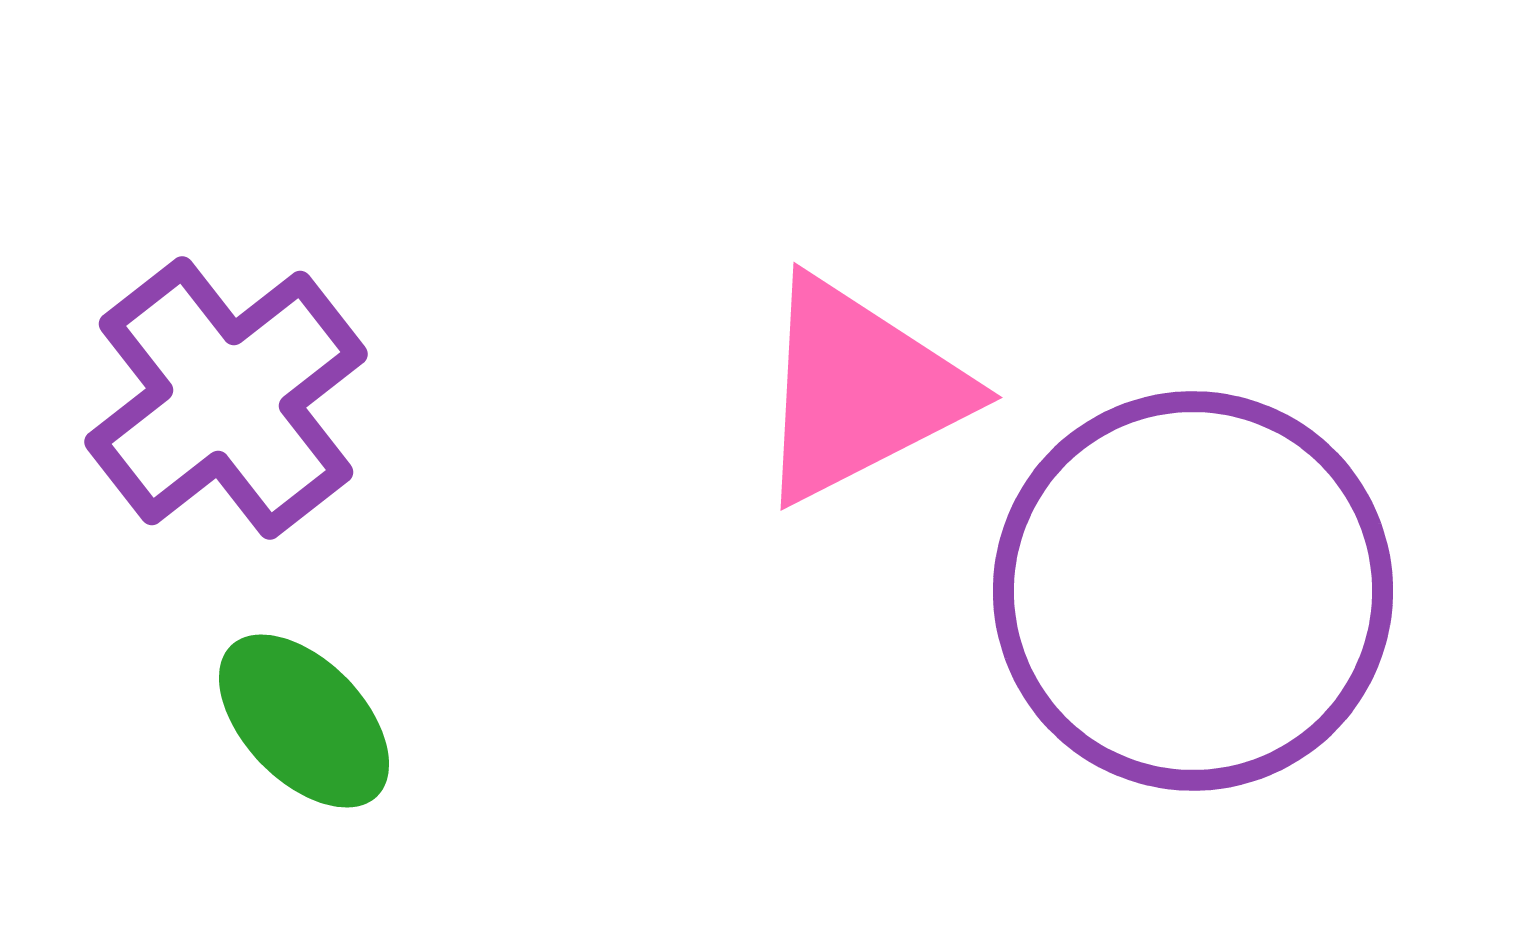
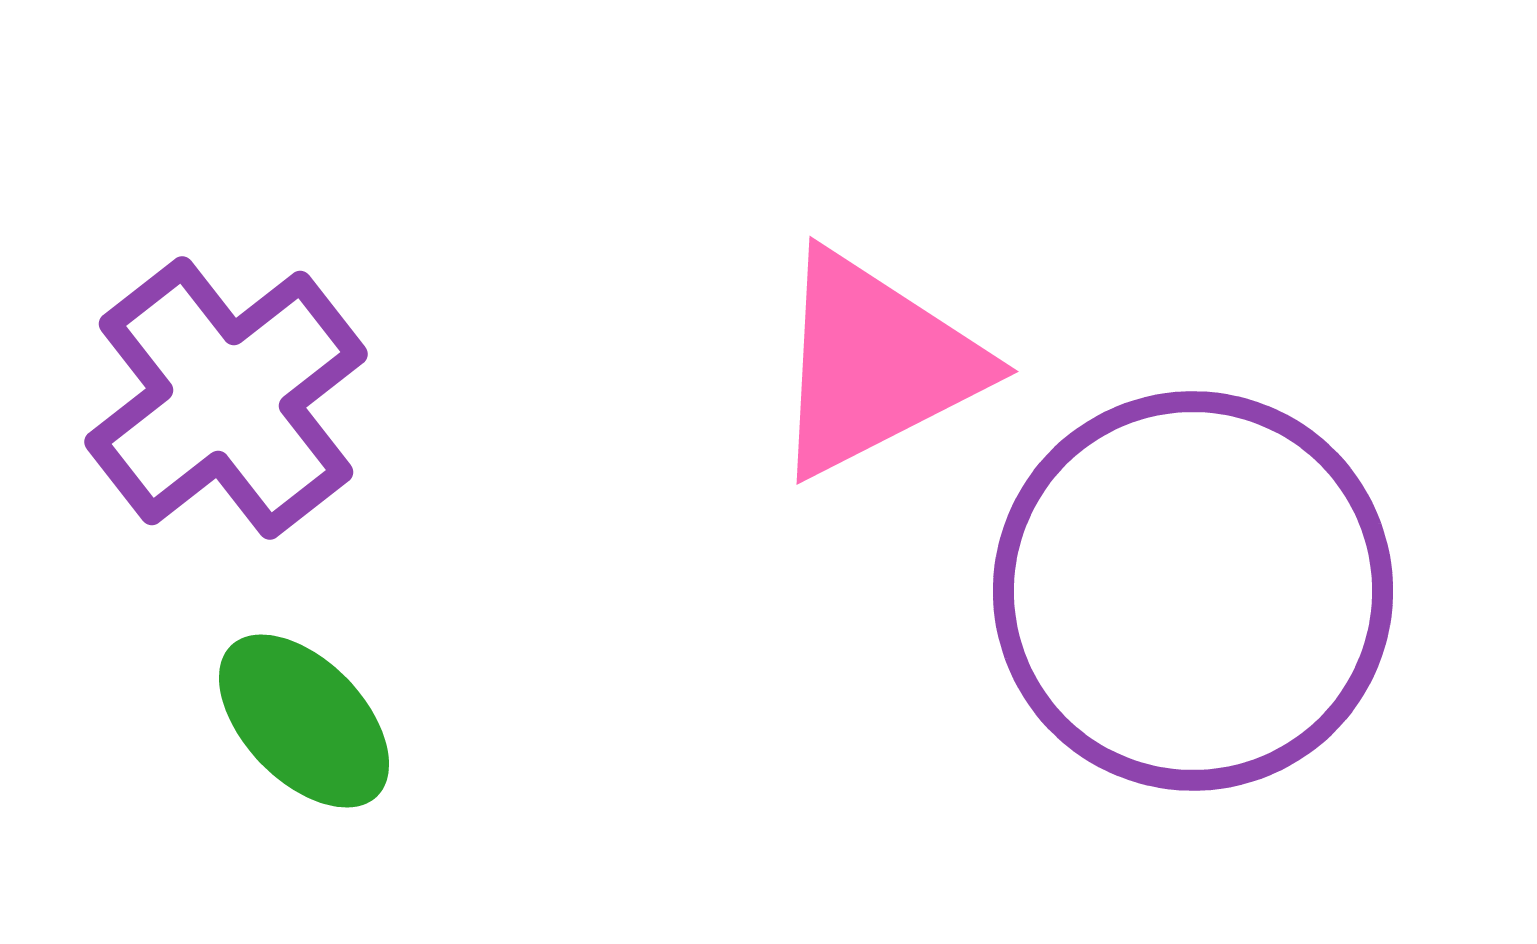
pink triangle: moved 16 px right, 26 px up
